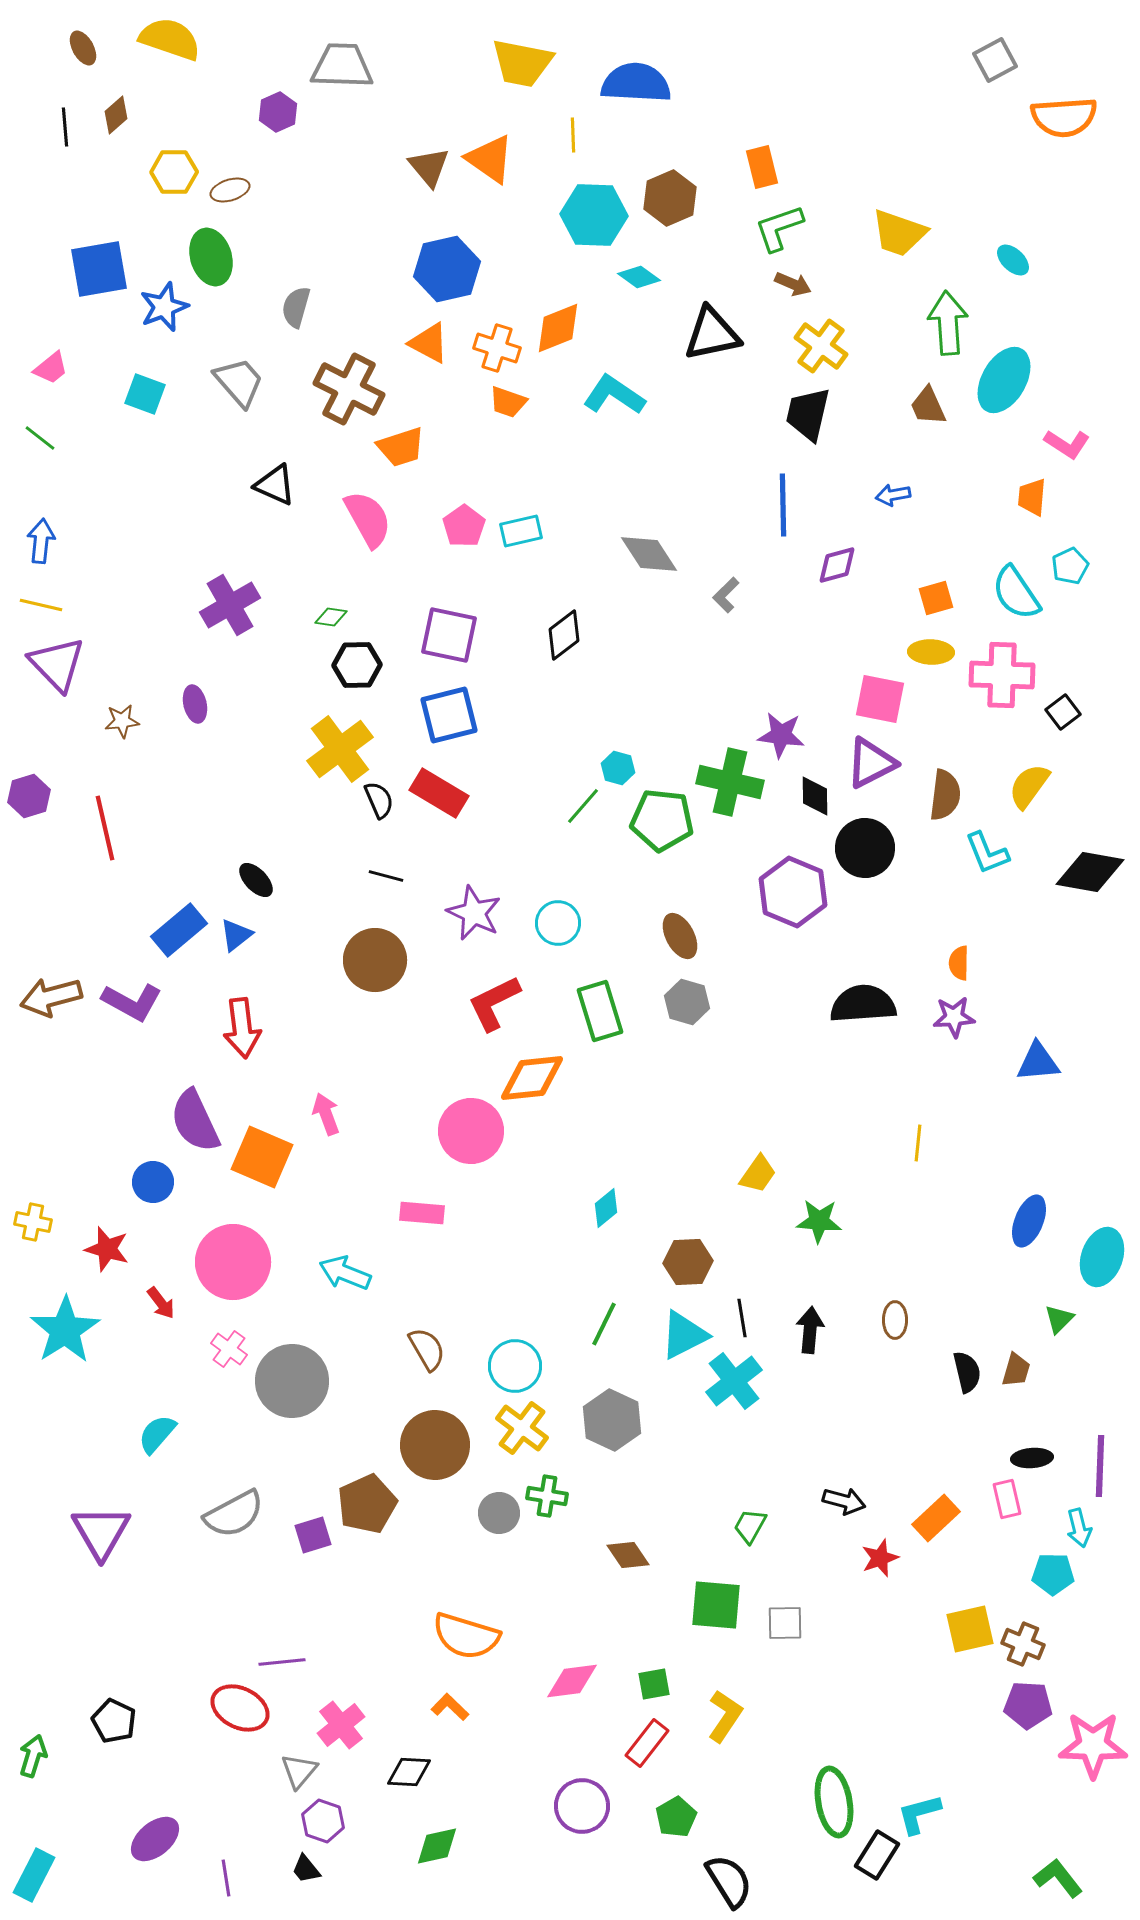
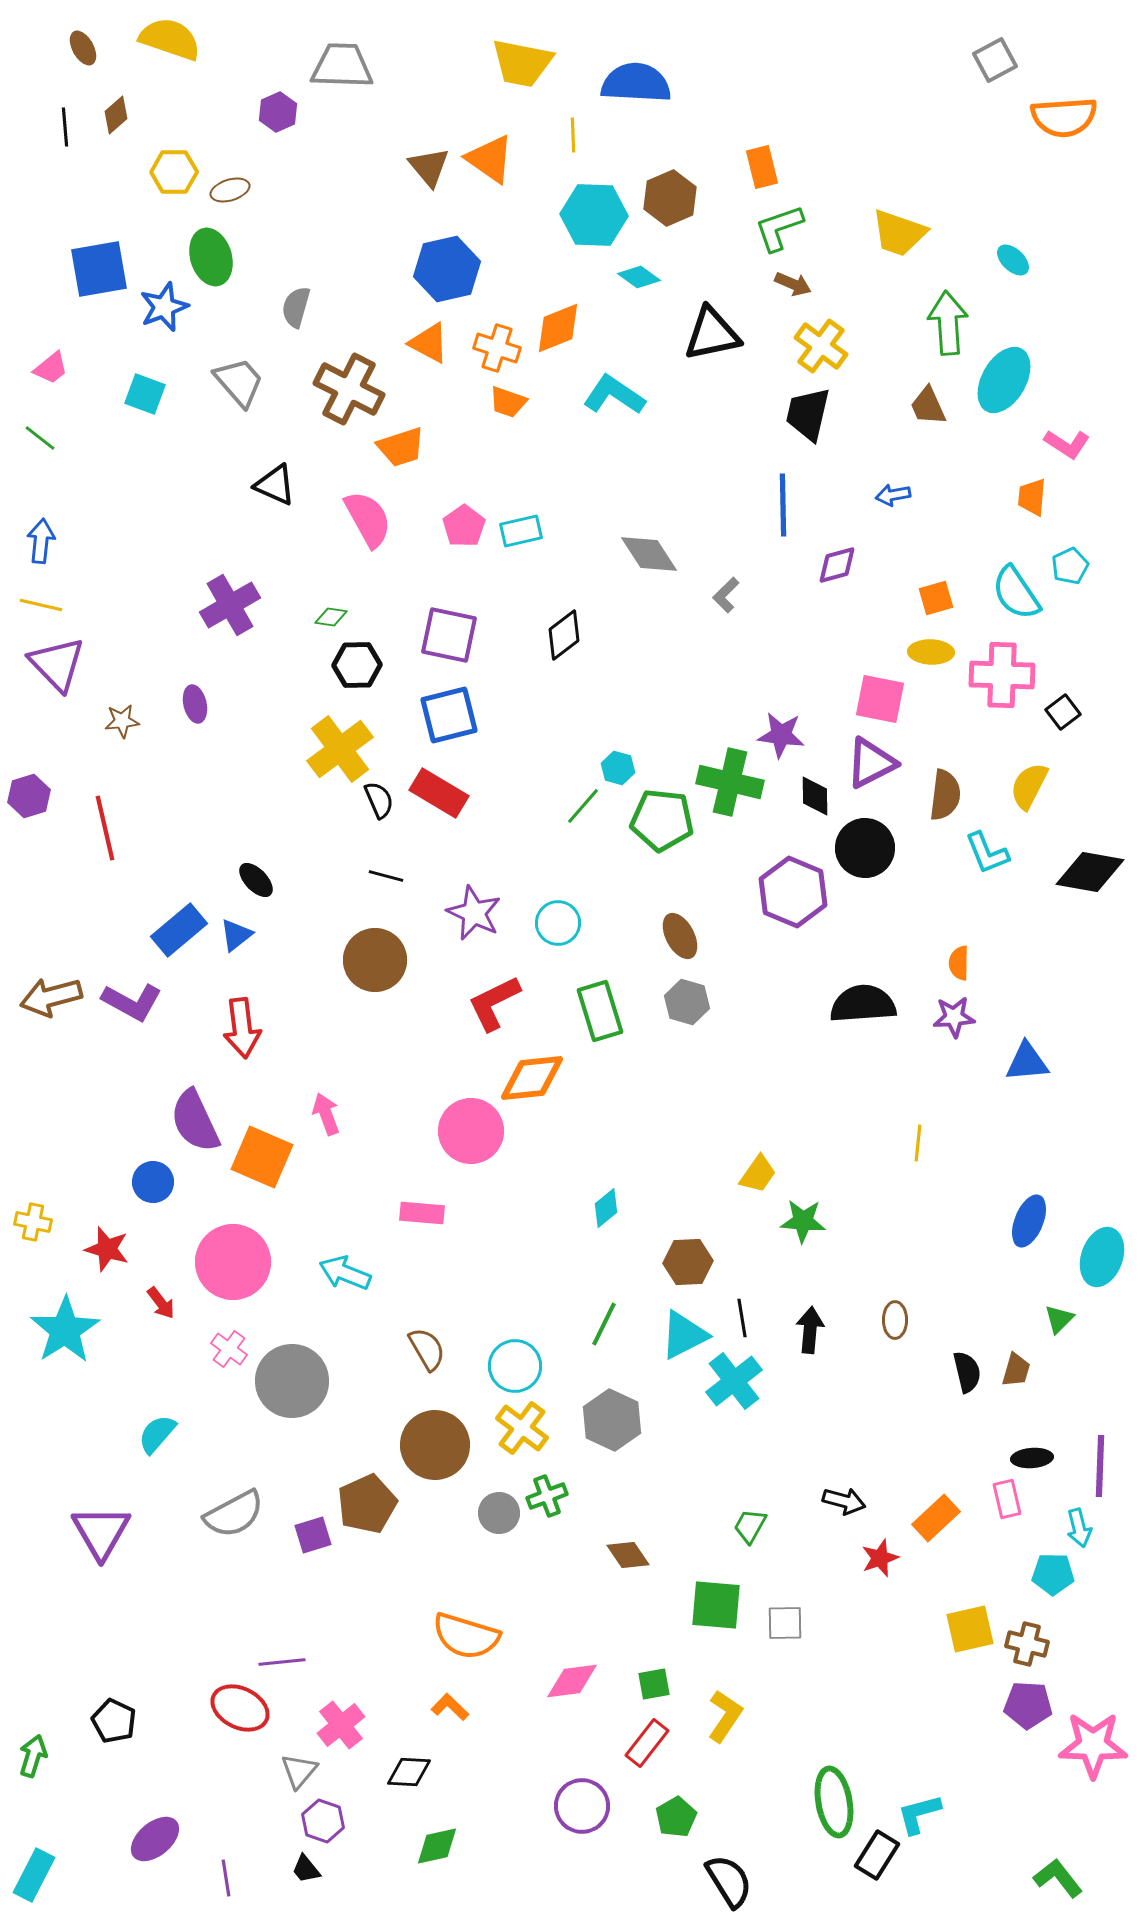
yellow semicircle at (1029, 786): rotated 9 degrees counterclockwise
blue triangle at (1038, 1062): moved 11 px left
green star at (819, 1221): moved 16 px left
green cross at (547, 1496): rotated 30 degrees counterclockwise
brown cross at (1023, 1644): moved 4 px right; rotated 9 degrees counterclockwise
